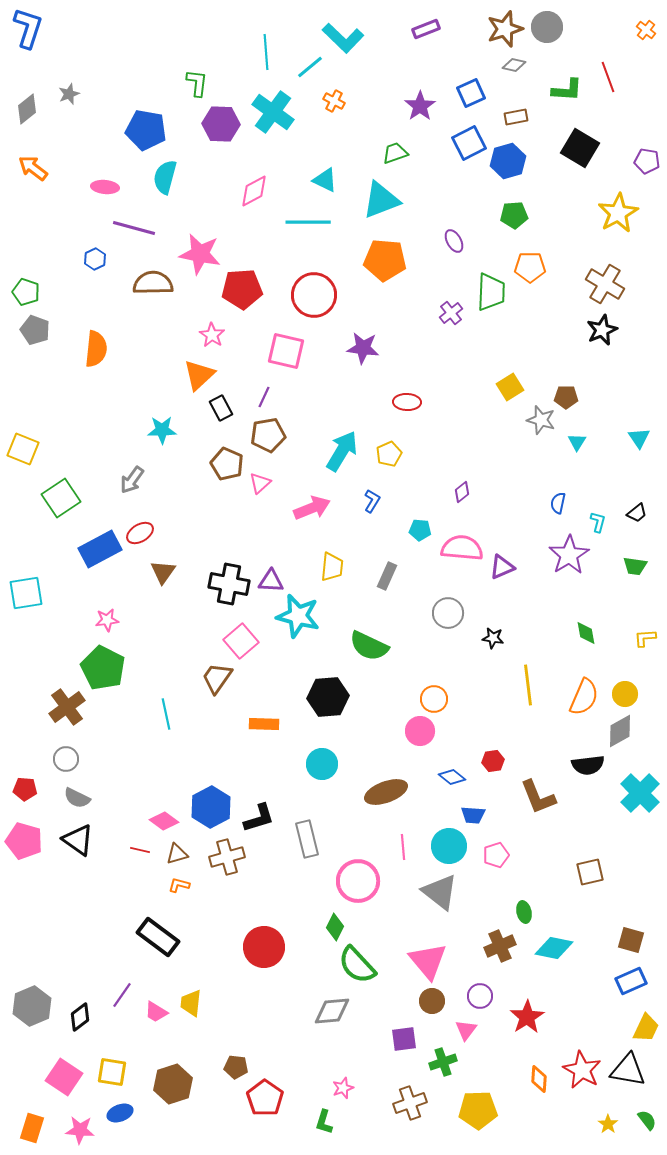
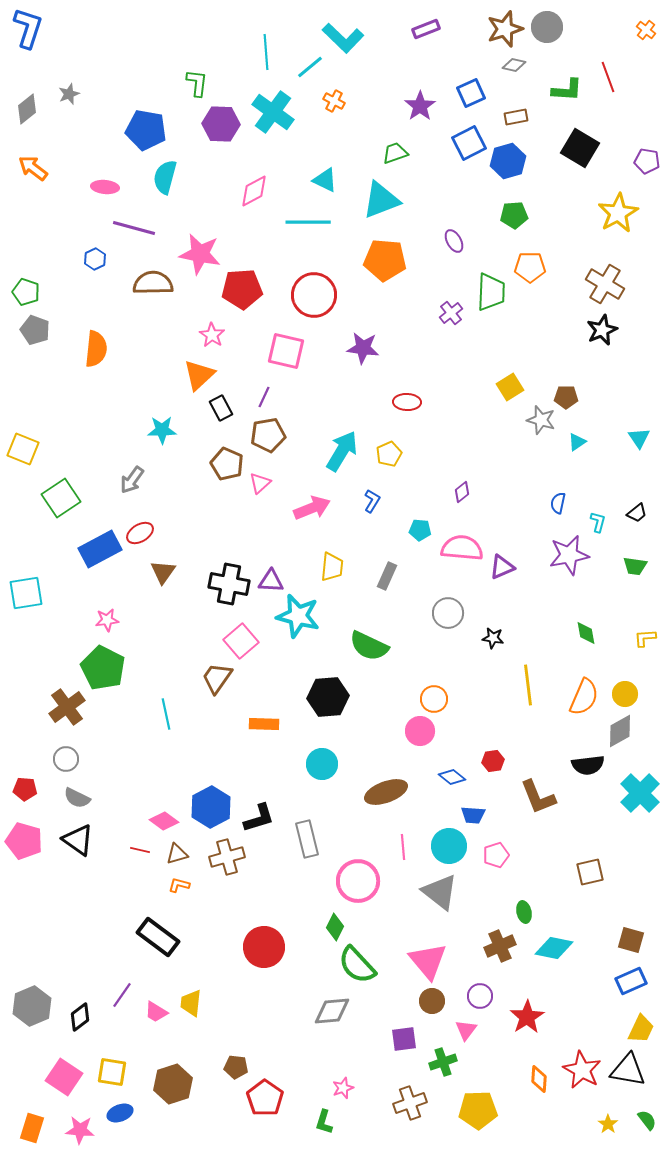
cyan triangle at (577, 442): rotated 24 degrees clockwise
purple star at (569, 555): rotated 21 degrees clockwise
yellow trapezoid at (646, 1028): moved 5 px left, 1 px down
